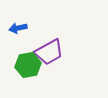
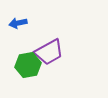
blue arrow: moved 5 px up
